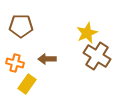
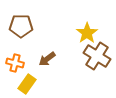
yellow star: rotated 10 degrees counterclockwise
brown arrow: rotated 36 degrees counterclockwise
